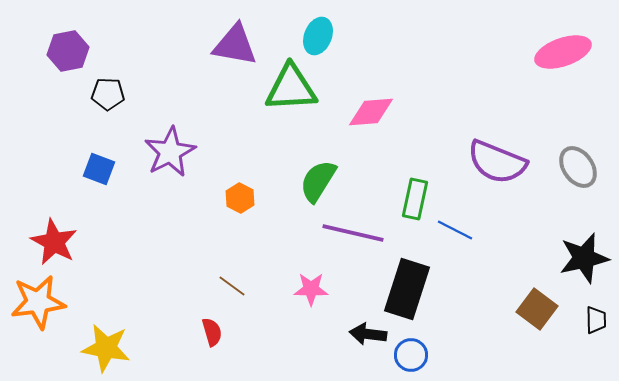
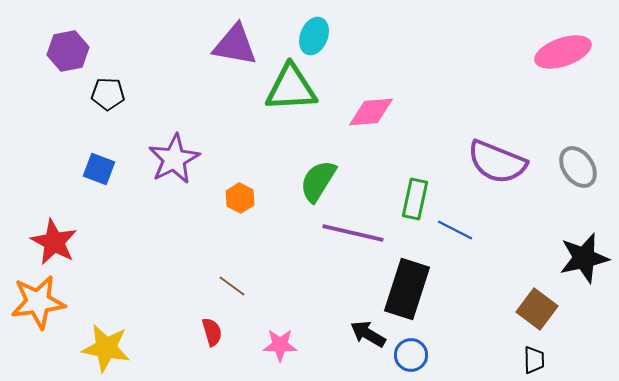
cyan ellipse: moved 4 px left
purple star: moved 4 px right, 7 px down
pink star: moved 31 px left, 56 px down
black trapezoid: moved 62 px left, 40 px down
black arrow: rotated 24 degrees clockwise
